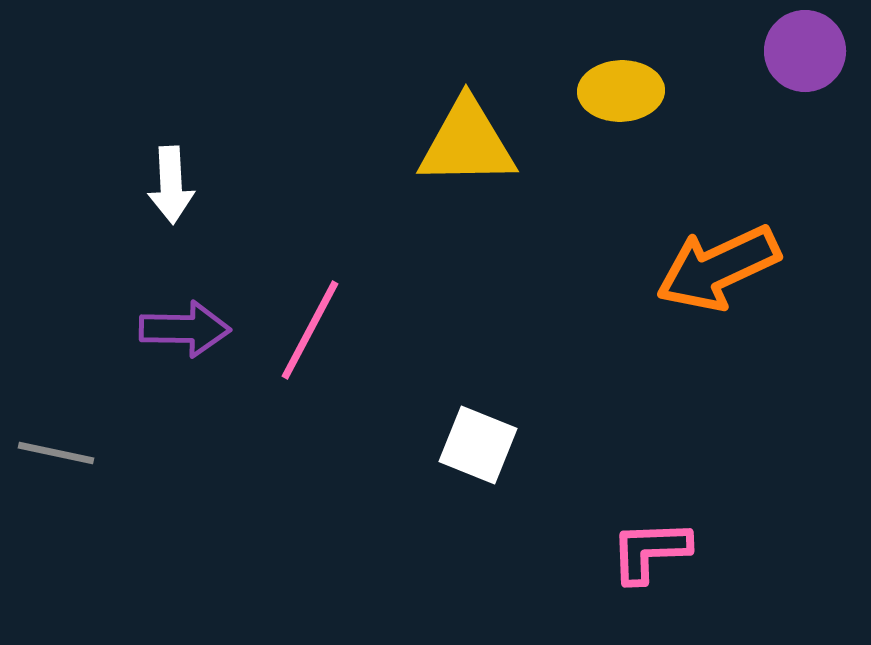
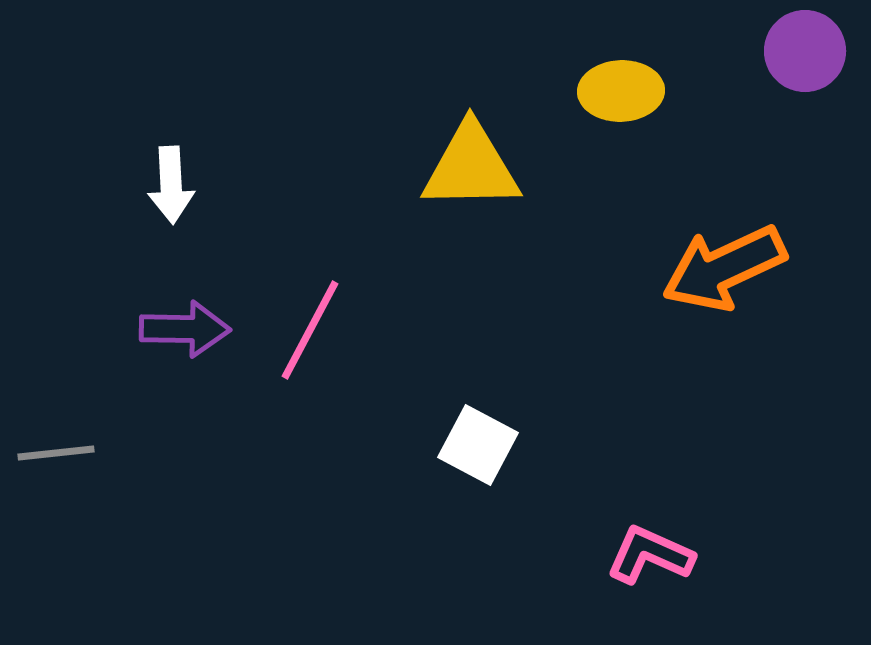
yellow triangle: moved 4 px right, 24 px down
orange arrow: moved 6 px right
white square: rotated 6 degrees clockwise
gray line: rotated 18 degrees counterclockwise
pink L-shape: moved 4 px down; rotated 26 degrees clockwise
